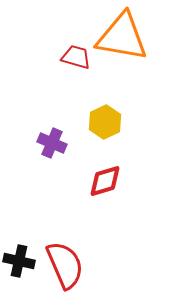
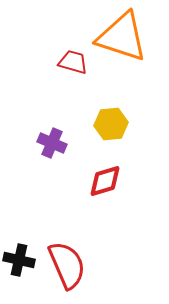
orange triangle: rotated 8 degrees clockwise
red trapezoid: moved 3 px left, 5 px down
yellow hexagon: moved 6 px right, 2 px down; rotated 20 degrees clockwise
black cross: moved 1 px up
red semicircle: moved 2 px right
